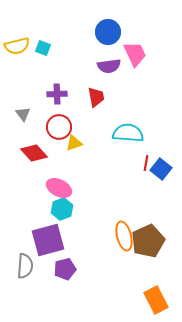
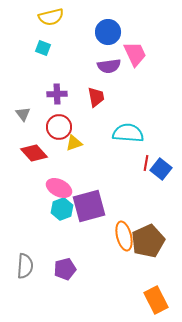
yellow semicircle: moved 34 px right, 29 px up
purple square: moved 41 px right, 34 px up
